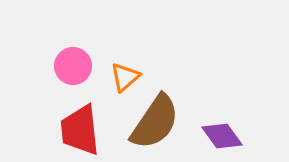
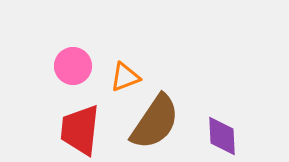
orange triangle: rotated 20 degrees clockwise
red trapezoid: rotated 12 degrees clockwise
purple diamond: rotated 33 degrees clockwise
